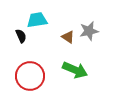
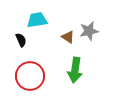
black semicircle: moved 4 px down
green arrow: rotated 75 degrees clockwise
